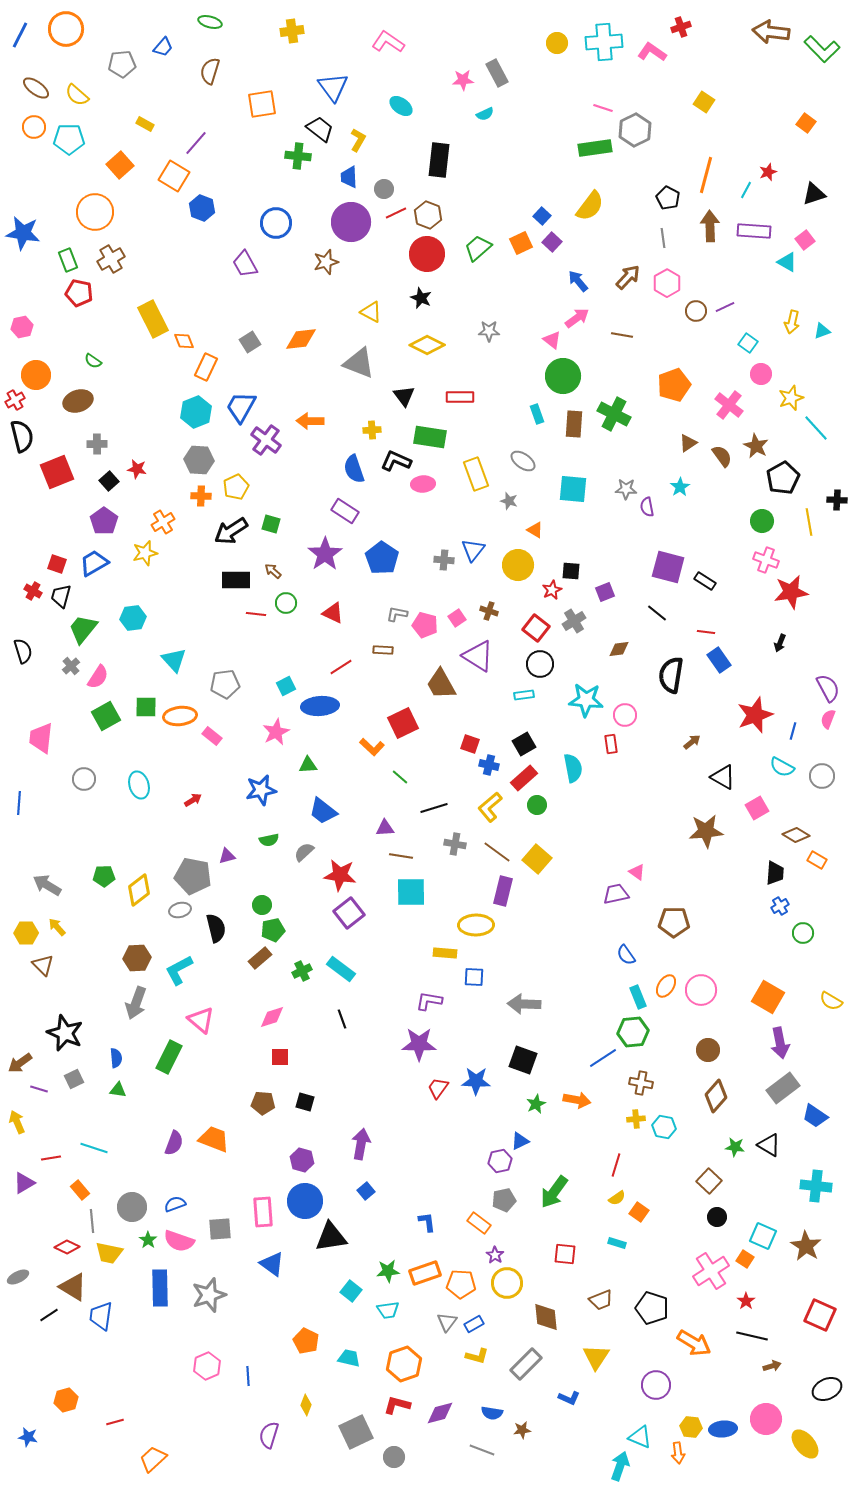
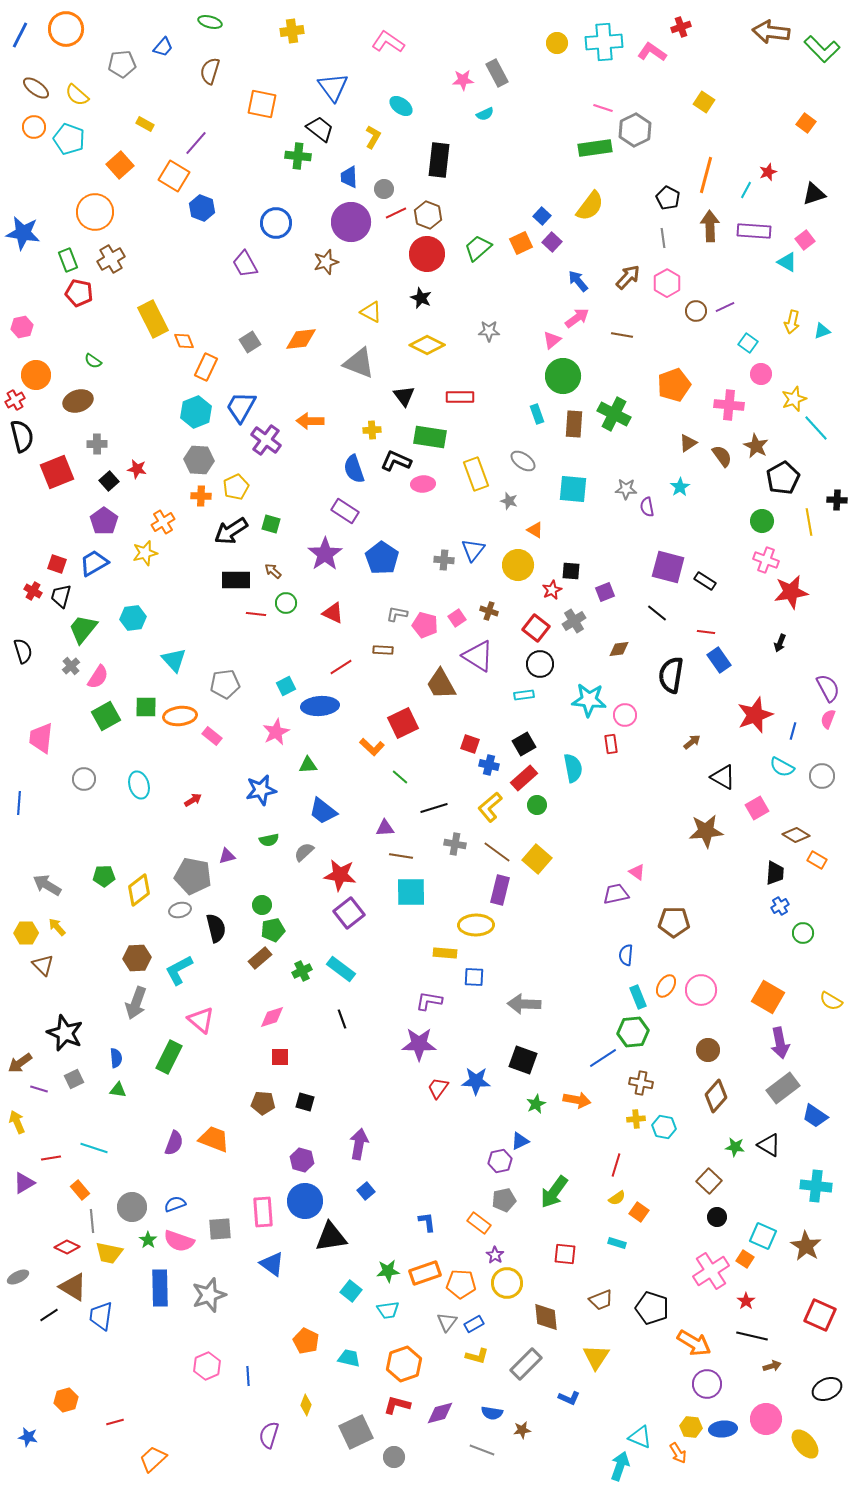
orange square at (262, 104): rotated 20 degrees clockwise
cyan pentagon at (69, 139): rotated 20 degrees clockwise
yellow L-shape at (358, 140): moved 15 px right, 3 px up
pink triangle at (552, 340): rotated 42 degrees clockwise
yellow star at (791, 398): moved 3 px right, 1 px down
pink cross at (729, 405): rotated 32 degrees counterclockwise
cyan star at (586, 700): moved 3 px right
purple rectangle at (503, 891): moved 3 px left, 1 px up
blue semicircle at (626, 955): rotated 40 degrees clockwise
purple arrow at (361, 1144): moved 2 px left
purple circle at (656, 1385): moved 51 px right, 1 px up
orange arrow at (678, 1453): rotated 25 degrees counterclockwise
